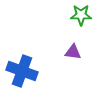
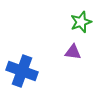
green star: moved 7 px down; rotated 20 degrees counterclockwise
